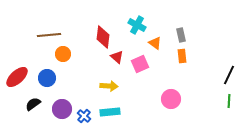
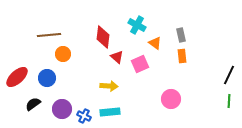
blue cross: rotated 16 degrees counterclockwise
